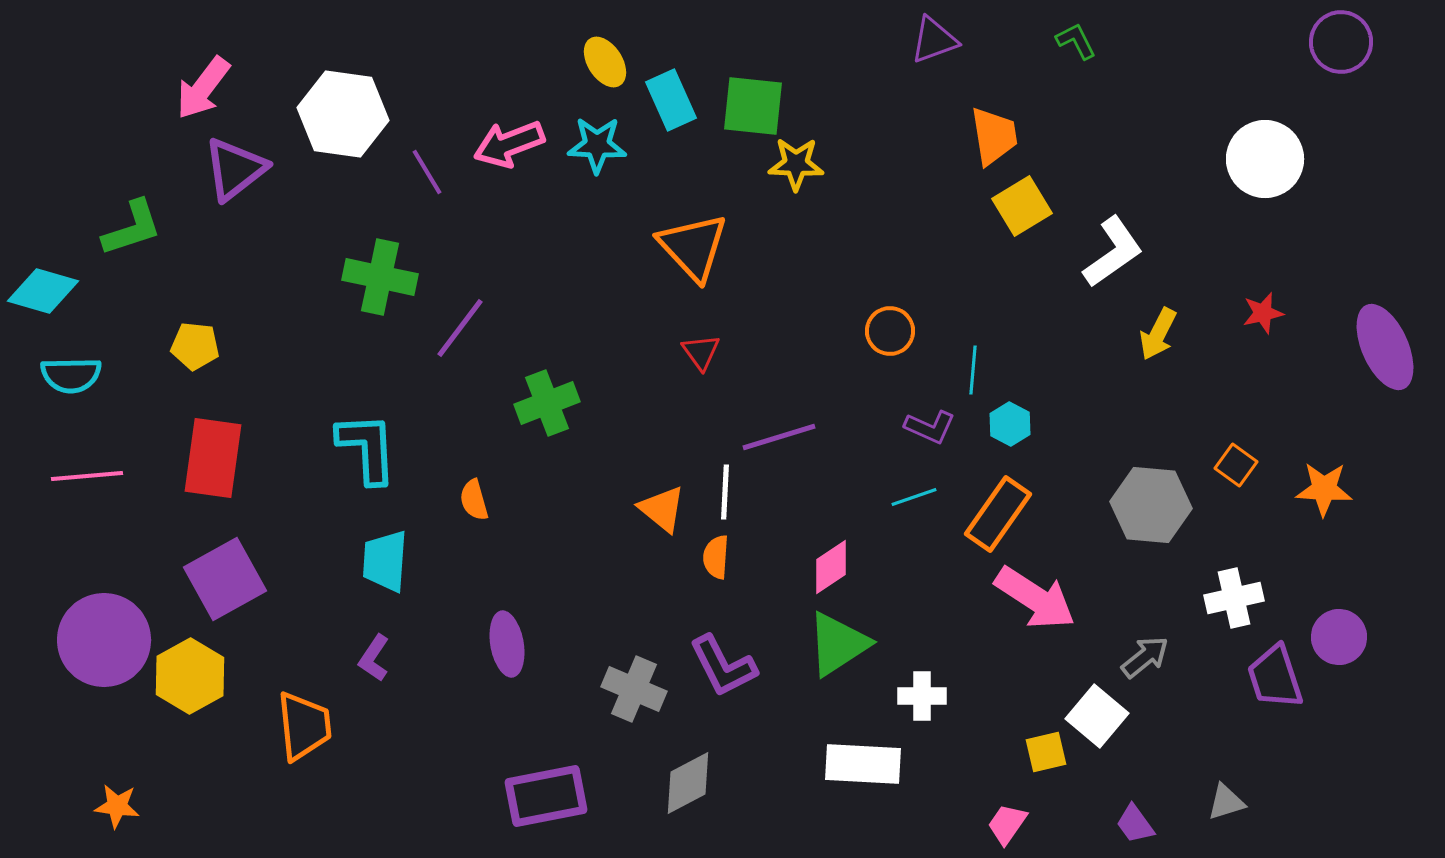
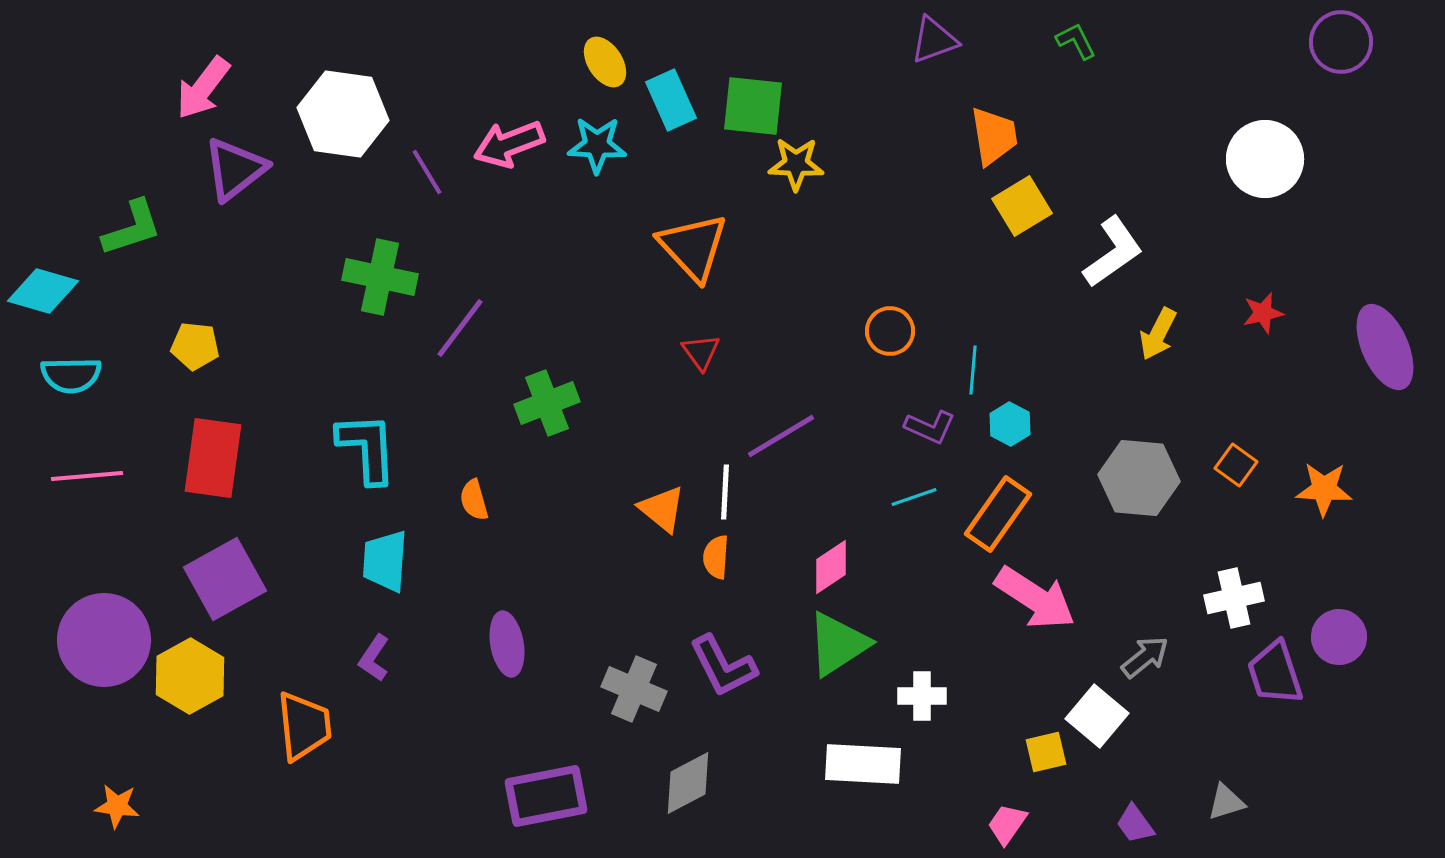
purple line at (779, 437): moved 2 px right, 1 px up; rotated 14 degrees counterclockwise
gray hexagon at (1151, 505): moved 12 px left, 27 px up
purple trapezoid at (1275, 677): moved 4 px up
